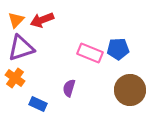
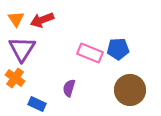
orange triangle: moved 1 px up; rotated 18 degrees counterclockwise
purple triangle: moved 1 px right, 1 px down; rotated 40 degrees counterclockwise
blue rectangle: moved 1 px left
